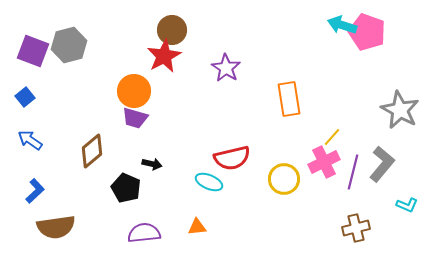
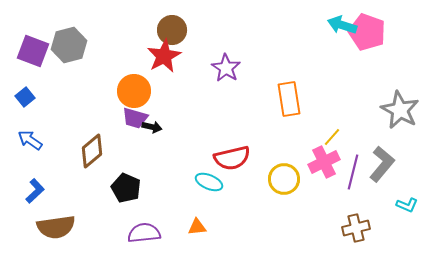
black arrow: moved 37 px up
